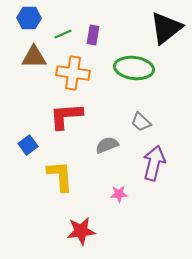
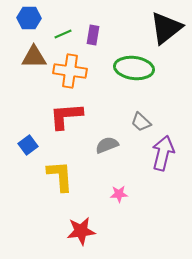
orange cross: moved 3 px left, 2 px up
purple arrow: moved 9 px right, 10 px up
